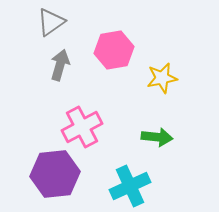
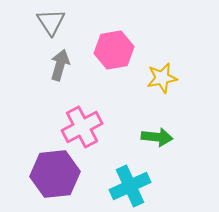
gray triangle: rotated 28 degrees counterclockwise
